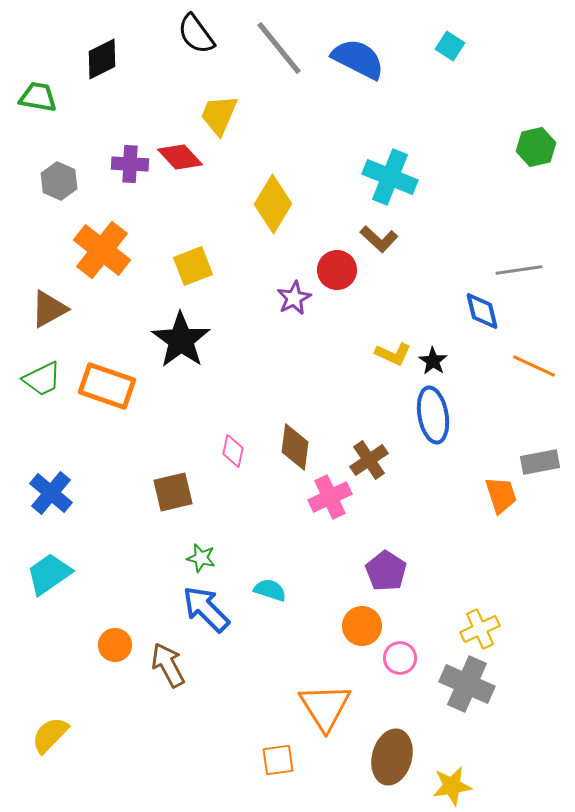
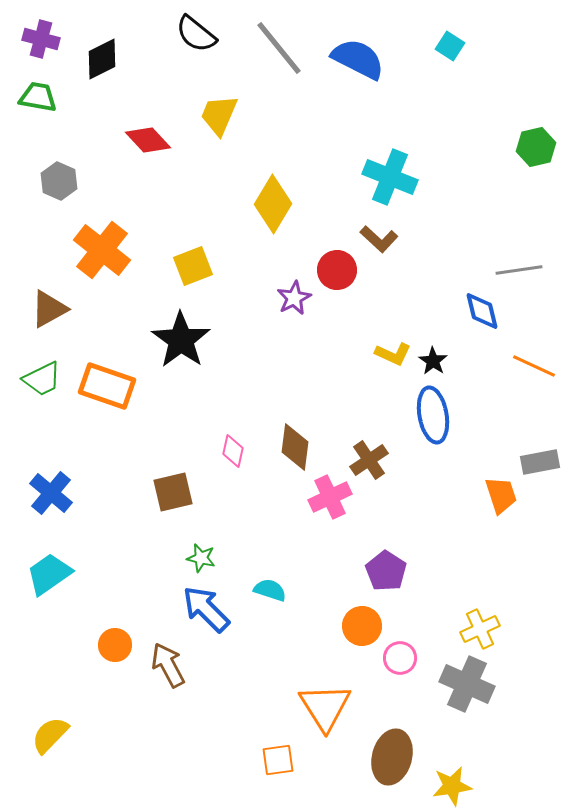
black semicircle at (196, 34): rotated 15 degrees counterclockwise
red diamond at (180, 157): moved 32 px left, 17 px up
purple cross at (130, 164): moved 89 px left, 125 px up; rotated 12 degrees clockwise
